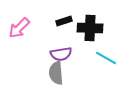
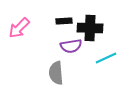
black rectangle: rotated 14 degrees clockwise
purple semicircle: moved 10 px right, 8 px up
cyan line: rotated 55 degrees counterclockwise
